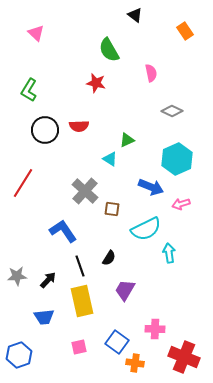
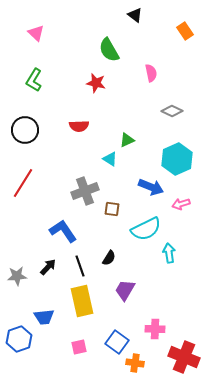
green L-shape: moved 5 px right, 10 px up
black circle: moved 20 px left
gray cross: rotated 28 degrees clockwise
black arrow: moved 13 px up
blue hexagon: moved 16 px up
